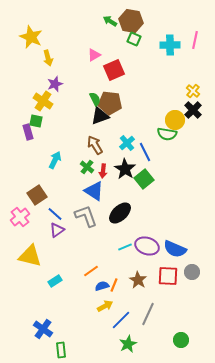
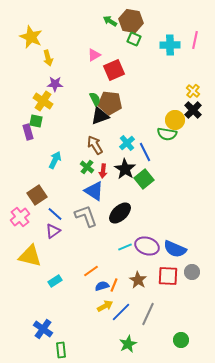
purple star at (55, 84): rotated 21 degrees clockwise
purple triangle at (57, 230): moved 4 px left, 1 px down
blue line at (121, 320): moved 8 px up
